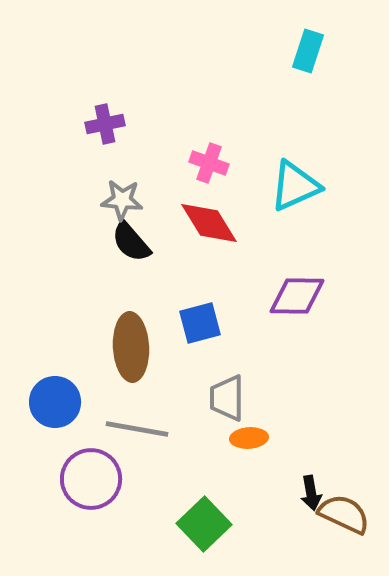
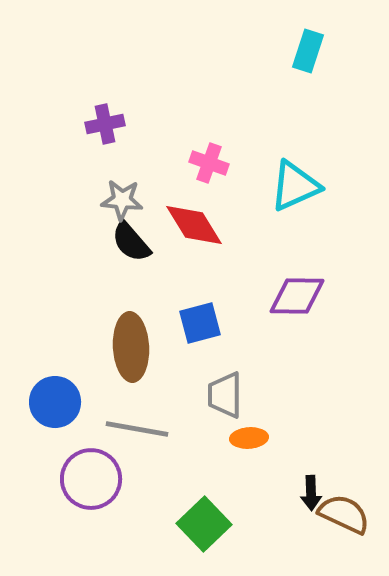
red diamond: moved 15 px left, 2 px down
gray trapezoid: moved 2 px left, 3 px up
black arrow: rotated 8 degrees clockwise
